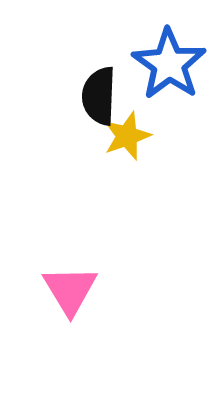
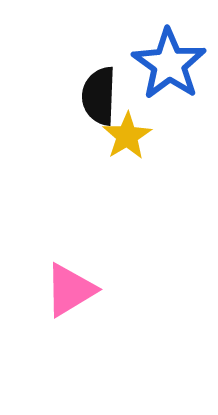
yellow star: rotated 12 degrees counterclockwise
pink triangle: rotated 30 degrees clockwise
